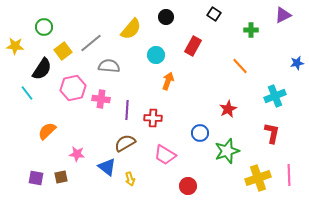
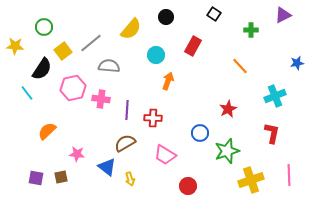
yellow cross: moved 7 px left, 2 px down
